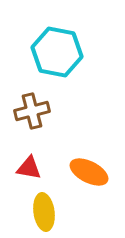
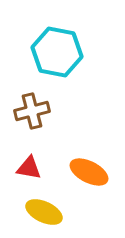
yellow ellipse: rotated 57 degrees counterclockwise
